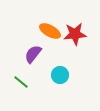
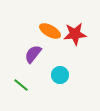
green line: moved 3 px down
